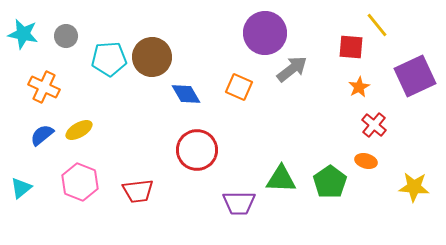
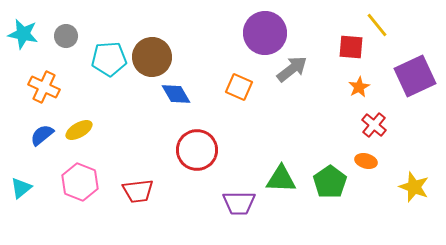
blue diamond: moved 10 px left
yellow star: rotated 16 degrees clockwise
